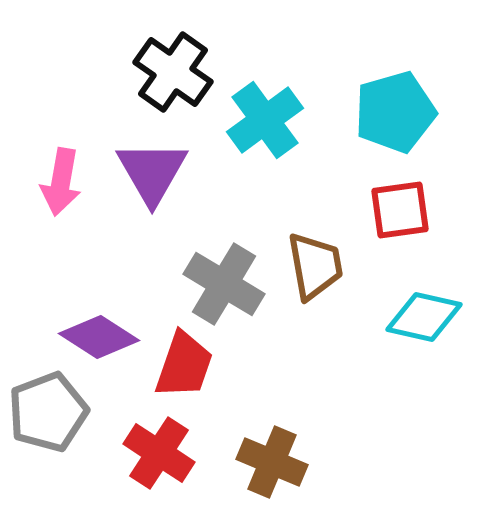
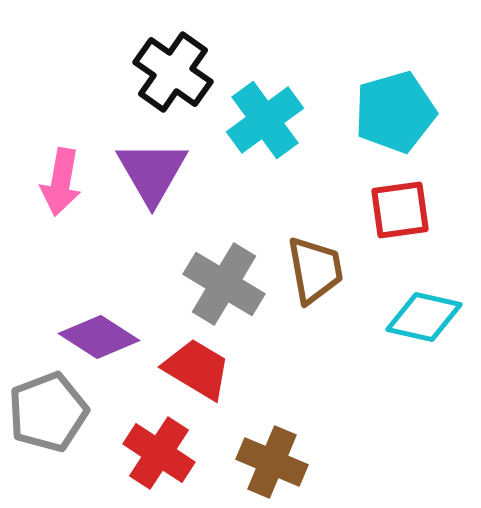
brown trapezoid: moved 4 px down
red trapezoid: moved 13 px right, 4 px down; rotated 78 degrees counterclockwise
